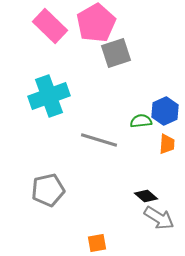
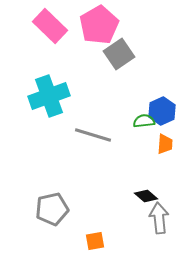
pink pentagon: moved 3 px right, 2 px down
gray square: moved 3 px right, 1 px down; rotated 16 degrees counterclockwise
blue hexagon: moved 3 px left
green semicircle: moved 3 px right
gray line: moved 6 px left, 5 px up
orange trapezoid: moved 2 px left
gray pentagon: moved 4 px right, 19 px down
gray arrow: rotated 128 degrees counterclockwise
orange square: moved 2 px left, 2 px up
